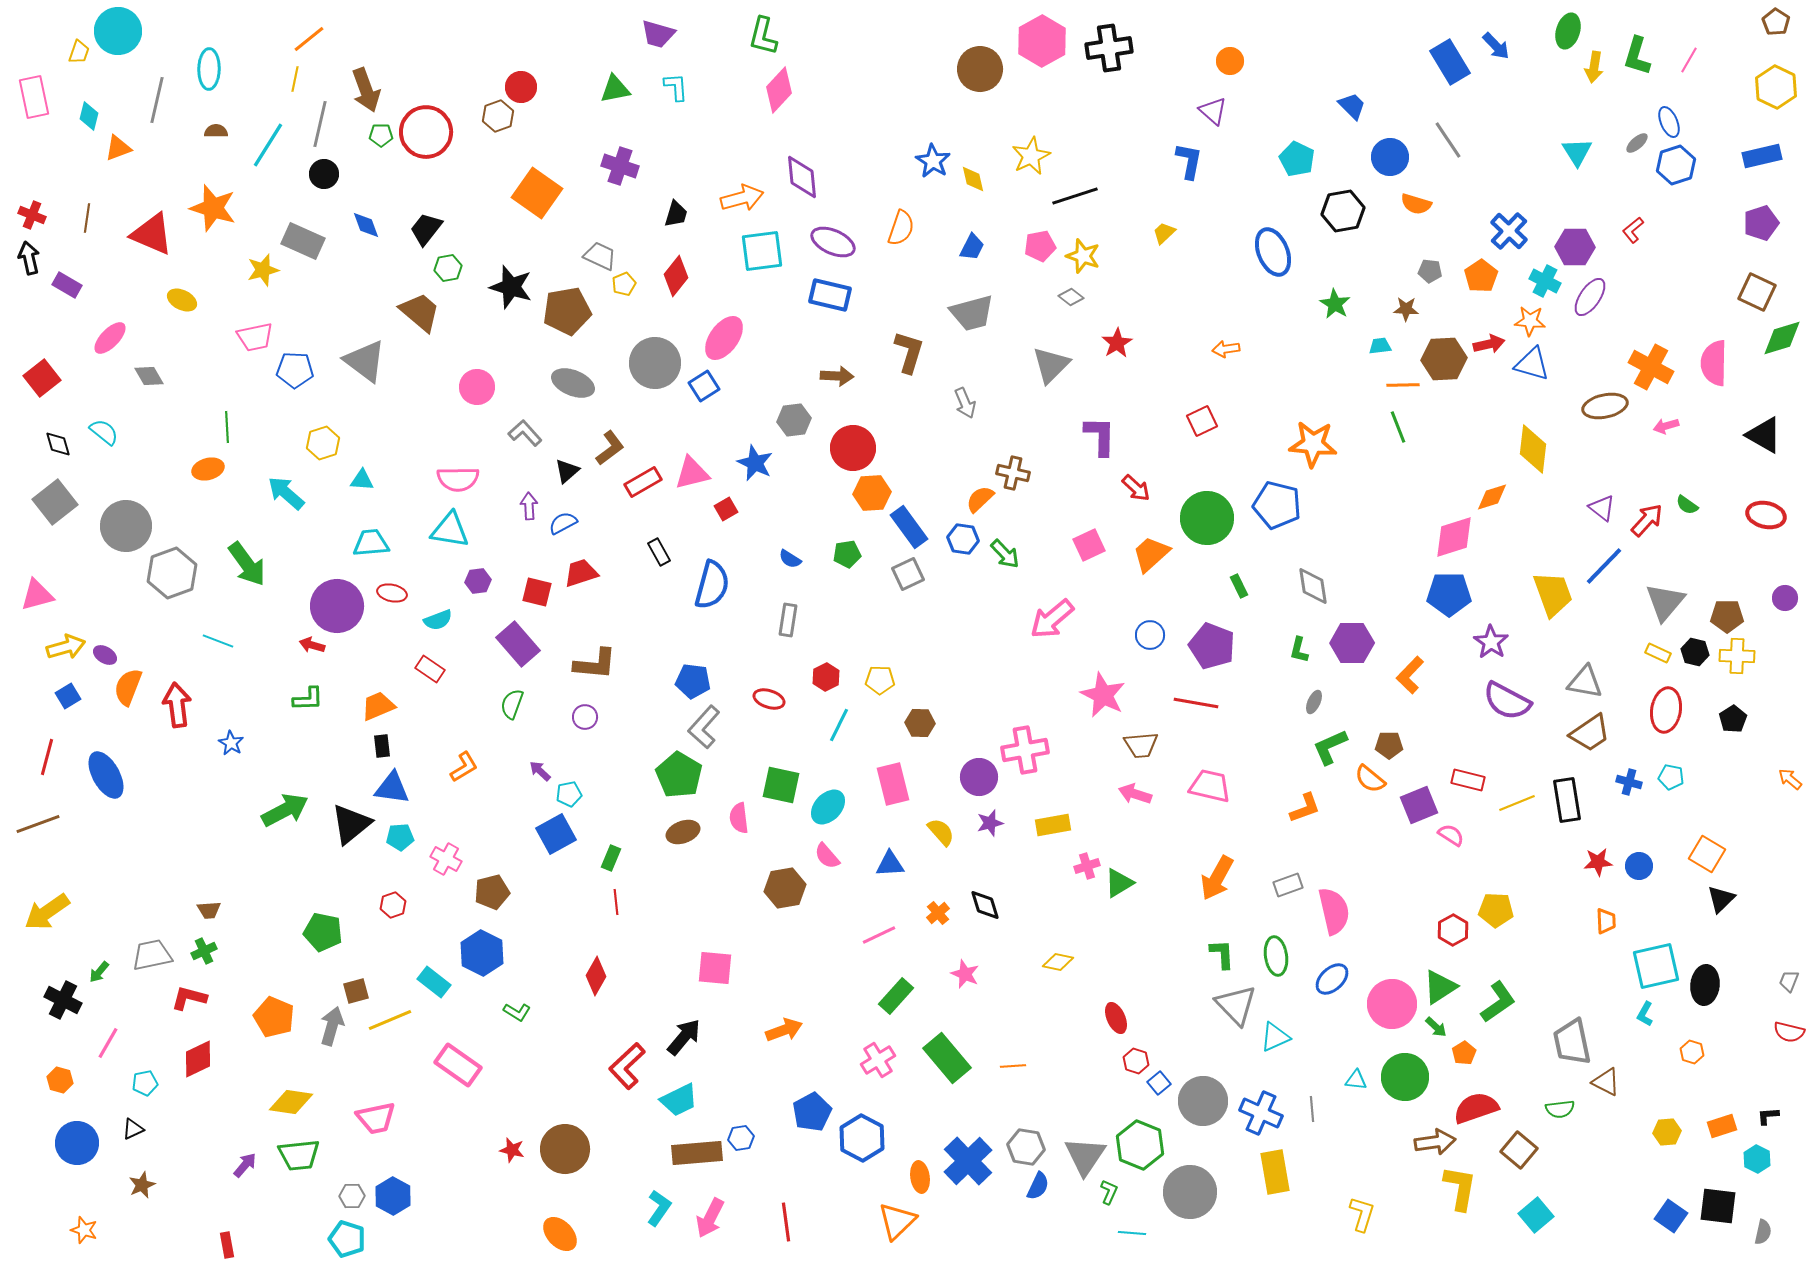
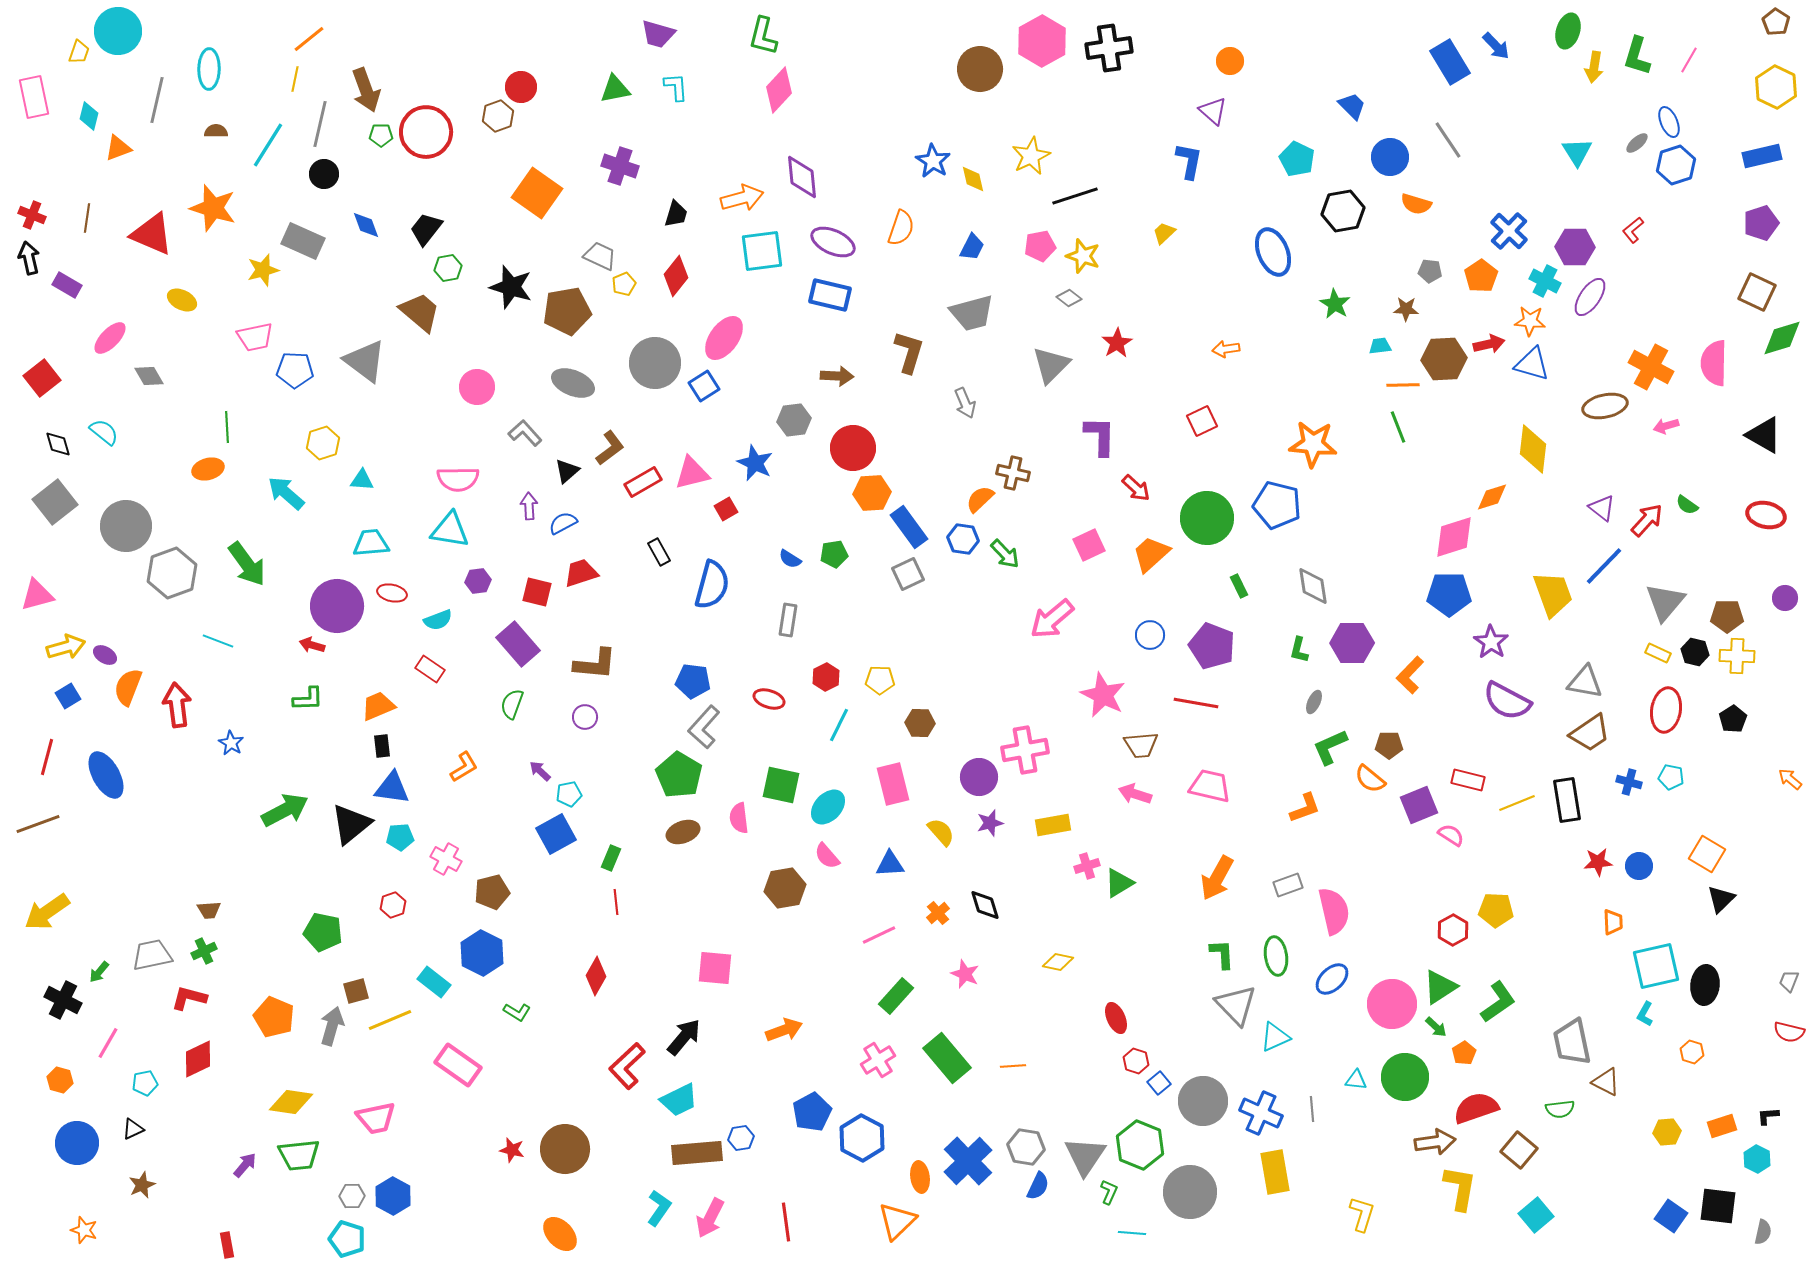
gray diamond at (1071, 297): moved 2 px left, 1 px down
green pentagon at (847, 554): moved 13 px left
orange trapezoid at (1606, 921): moved 7 px right, 1 px down
